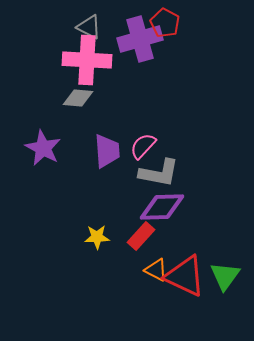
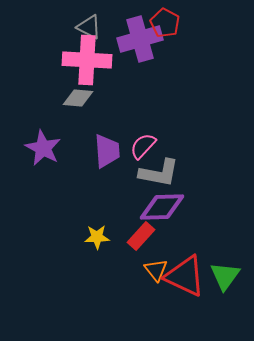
orange triangle: rotated 25 degrees clockwise
